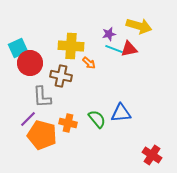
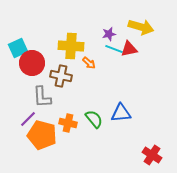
yellow arrow: moved 2 px right, 1 px down
red circle: moved 2 px right
green semicircle: moved 3 px left
